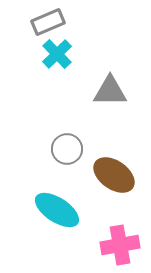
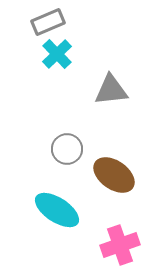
gray triangle: moved 1 px right, 1 px up; rotated 6 degrees counterclockwise
pink cross: rotated 9 degrees counterclockwise
